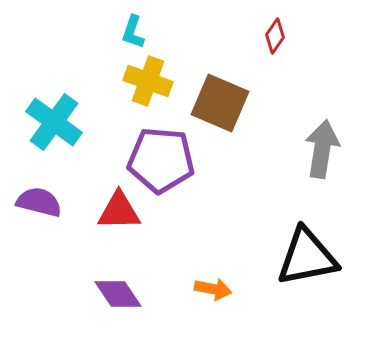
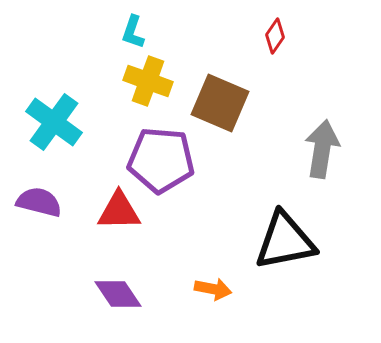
black triangle: moved 22 px left, 16 px up
